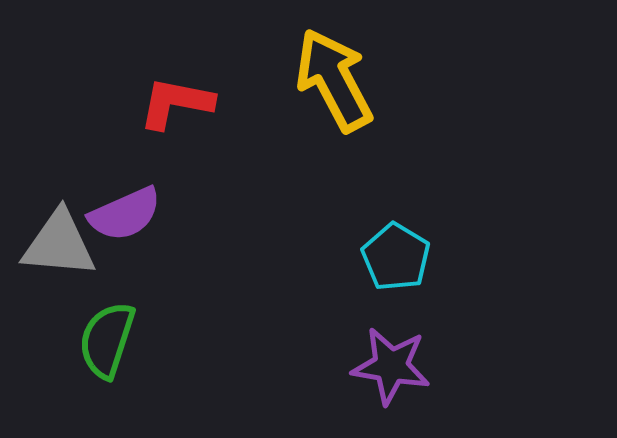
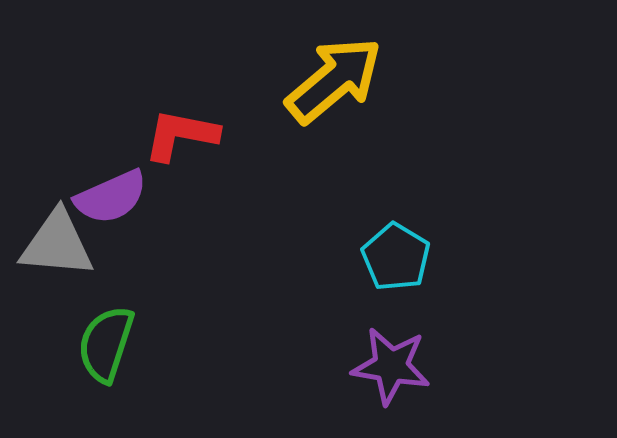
yellow arrow: rotated 78 degrees clockwise
red L-shape: moved 5 px right, 32 px down
purple semicircle: moved 14 px left, 17 px up
gray triangle: moved 2 px left
green semicircle: moved 1 px left, 4 px down
